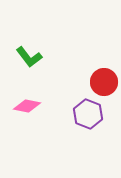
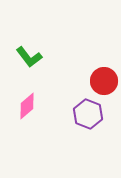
red circle: moved 1 px up
pink diamond: rotated 52 degrees counterclockwise
